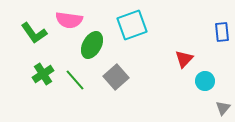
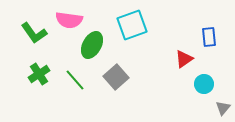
blue rectangle: moved 13 px left, 5 px down
red triangle: rotated 12 degrees clockwise
green cross: moved 4 px left
cyan circle: moved 1 px left, 3 px down
